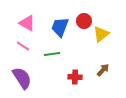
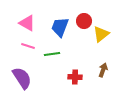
pink line: moved 5 px right; rotated 16 degrees counterclockwise
brown arrow: rotated 24 degrees counterclockwise
